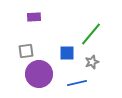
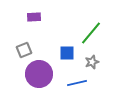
green line: moved 1 px up
gray square: moved 2 px left, 1 px up; rotated 14 degrees counterclockwise
